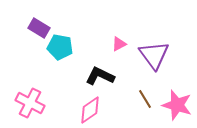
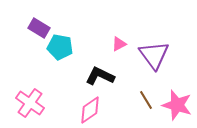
brown line: moved 1 px right, 1 px down
pink cross: rotated 8 degrees clockwise
